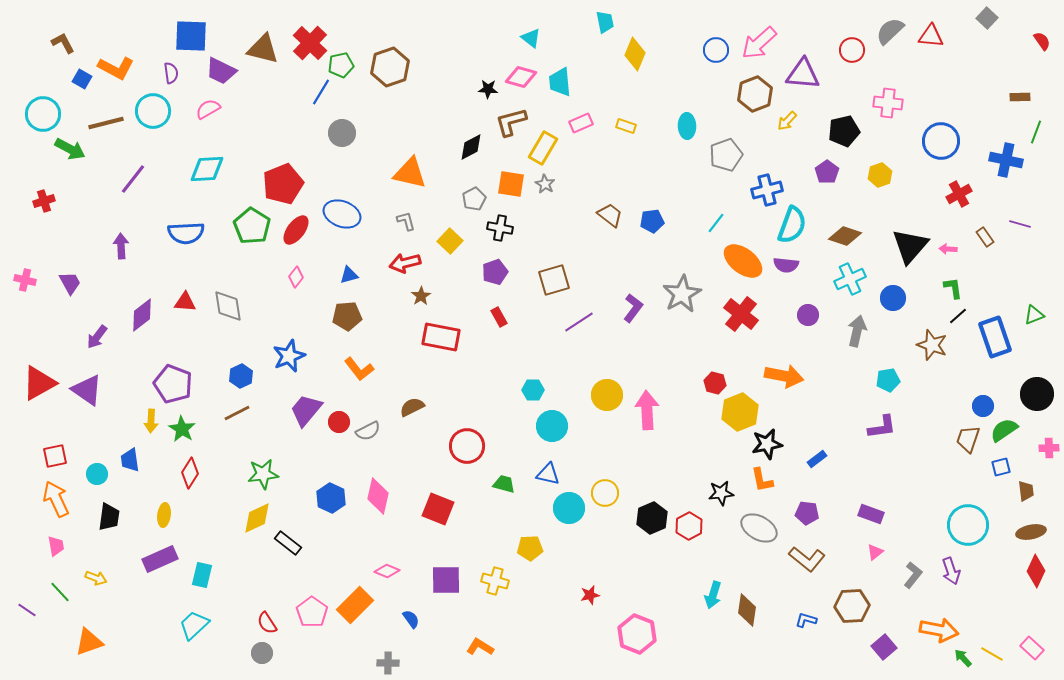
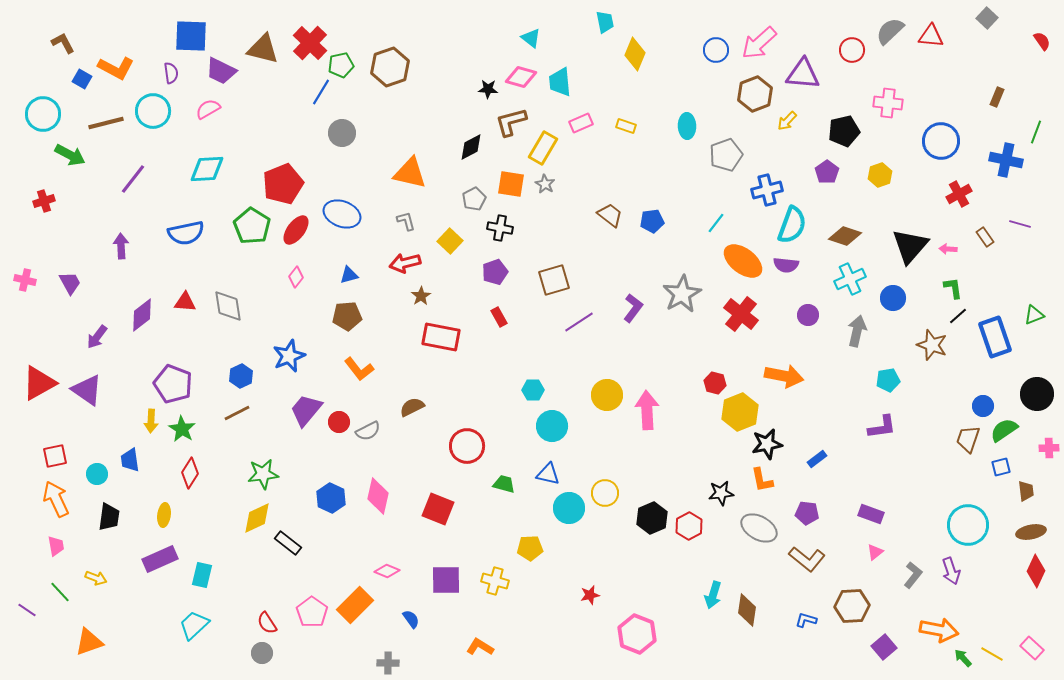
brown rectangle at (1020, 97): moved 23 px left; rotated 66 degrees counterclockwise
green arrow at (70, 149): moved 6 px down
blue semicircle at (186, 233): rotated 9 degrees counterclockwise
